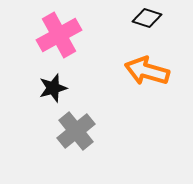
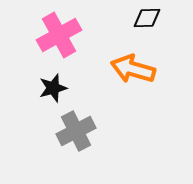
black diamond: rotated 20 degrees counterclockwise
orange arrow: moved 14 px left, 2 px up
gray cross: rotated 12 degrees clockwise
